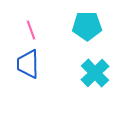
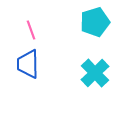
cyan pentagon: moved 8 px right, 4 px up; rotated 16 degrees counterclockwise
